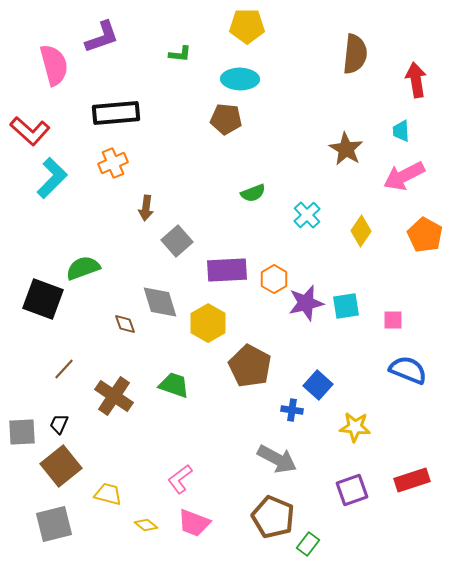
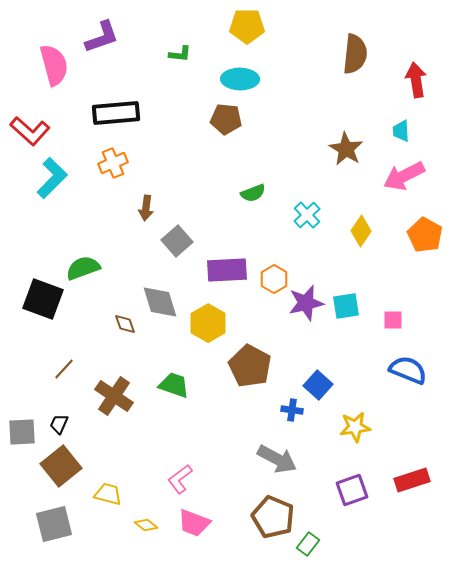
yellow star at (355, 427): rotated 12 degrees counterclockwise
